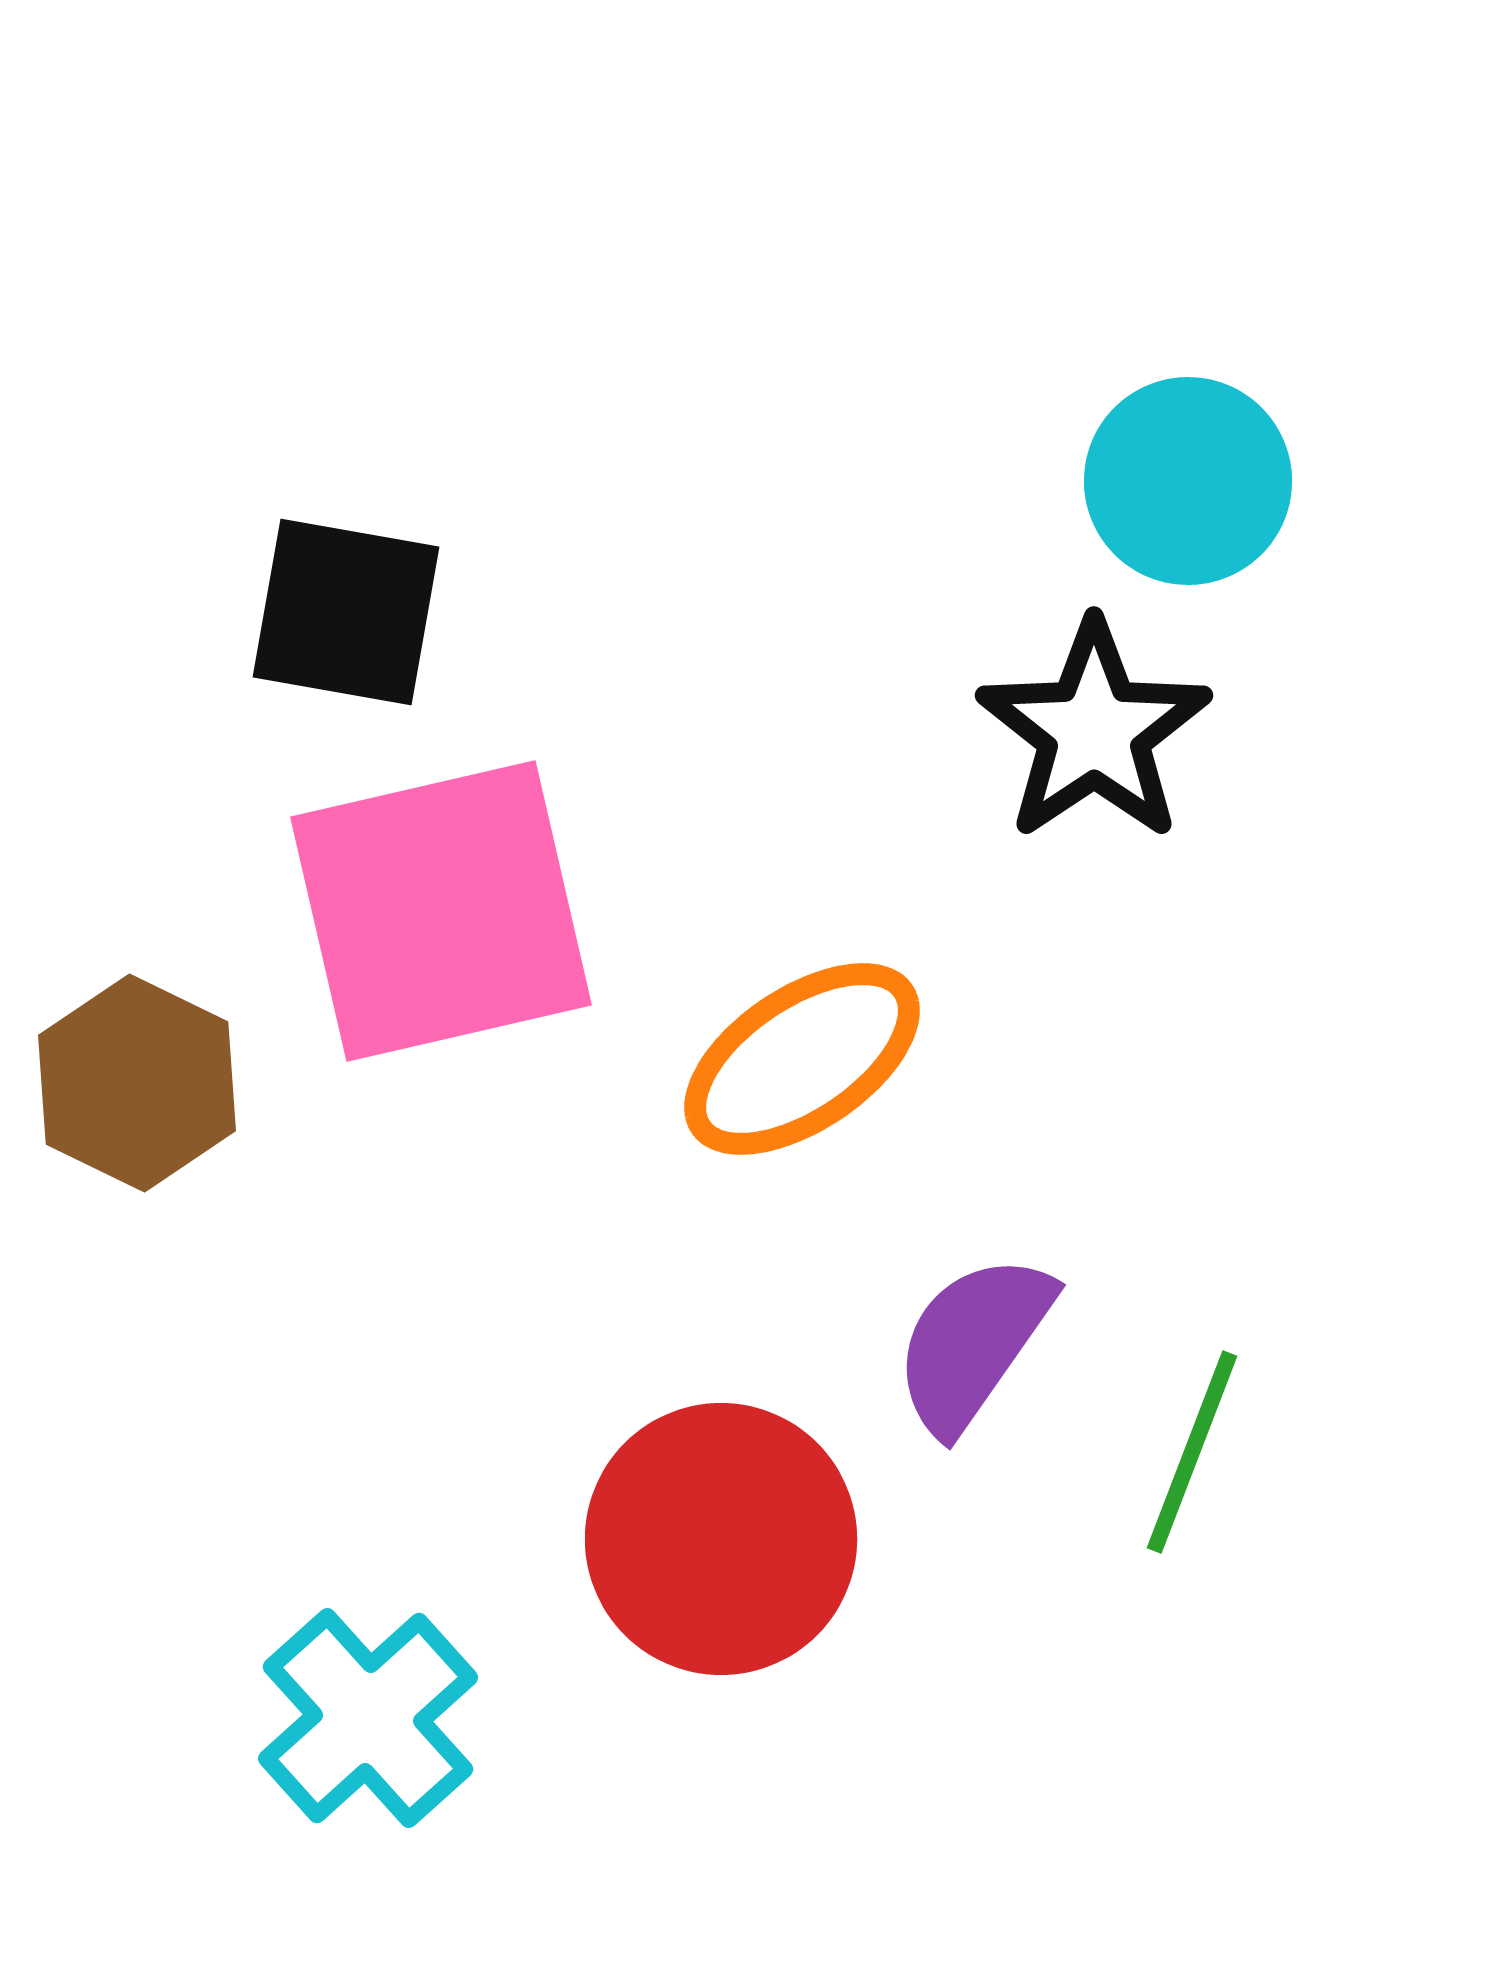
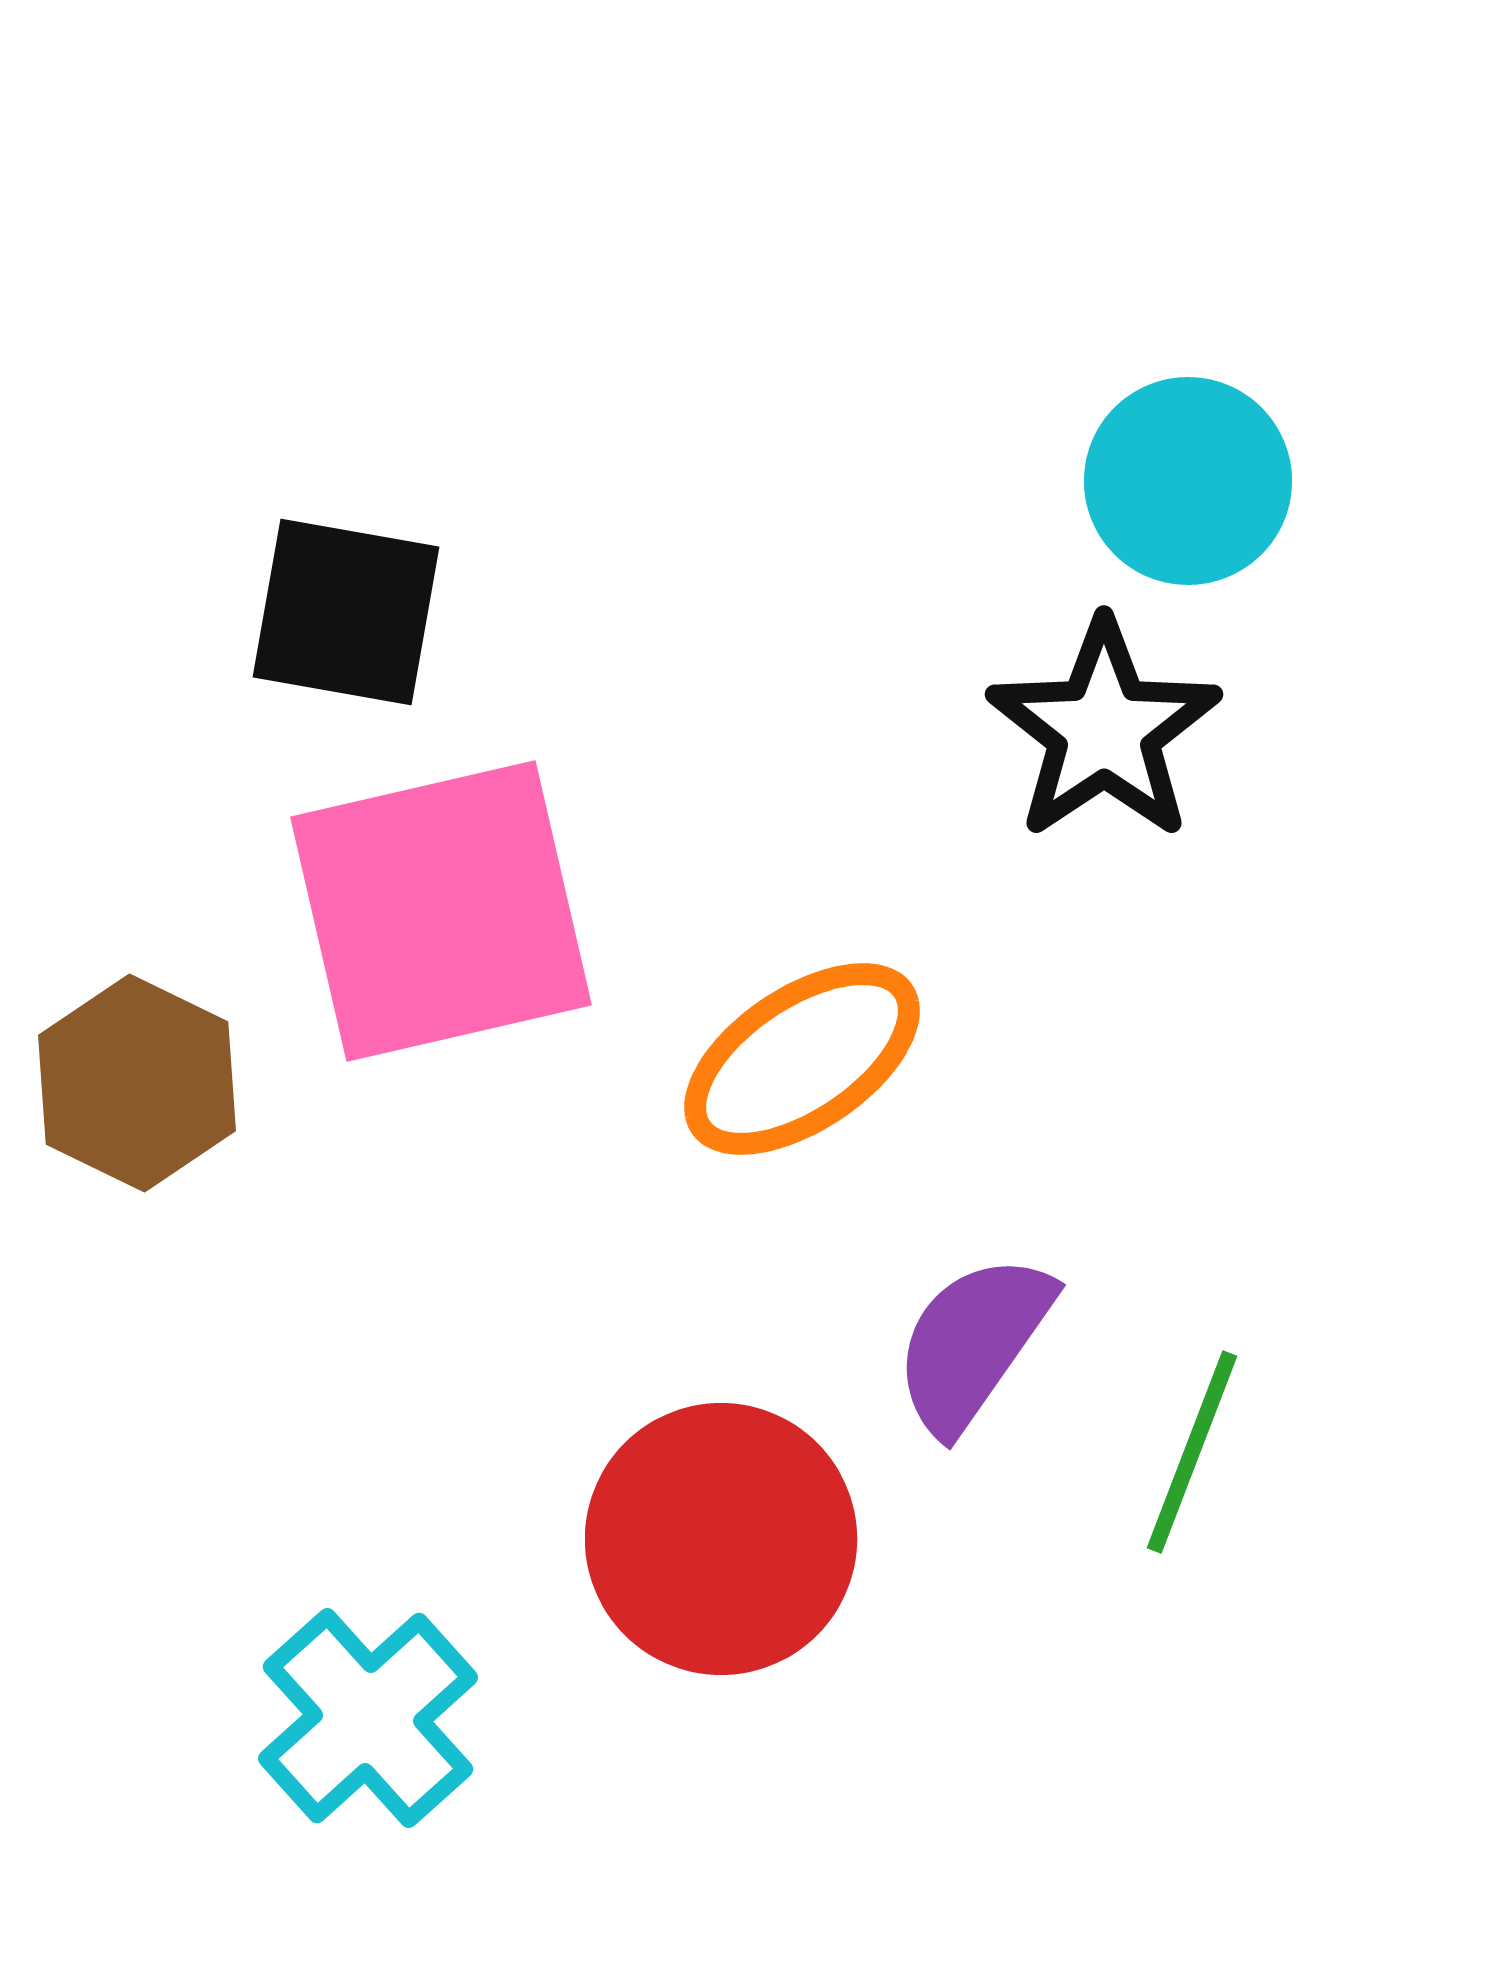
black star: moved 10 px right, 1 px up
